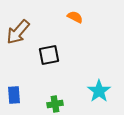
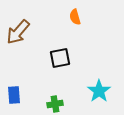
orange semicircle: rotated 133 degrees counterclockwise
black square: moved 11 px right, 3 px down
